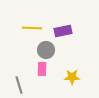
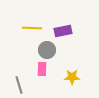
gray circle: moved 1 px right
